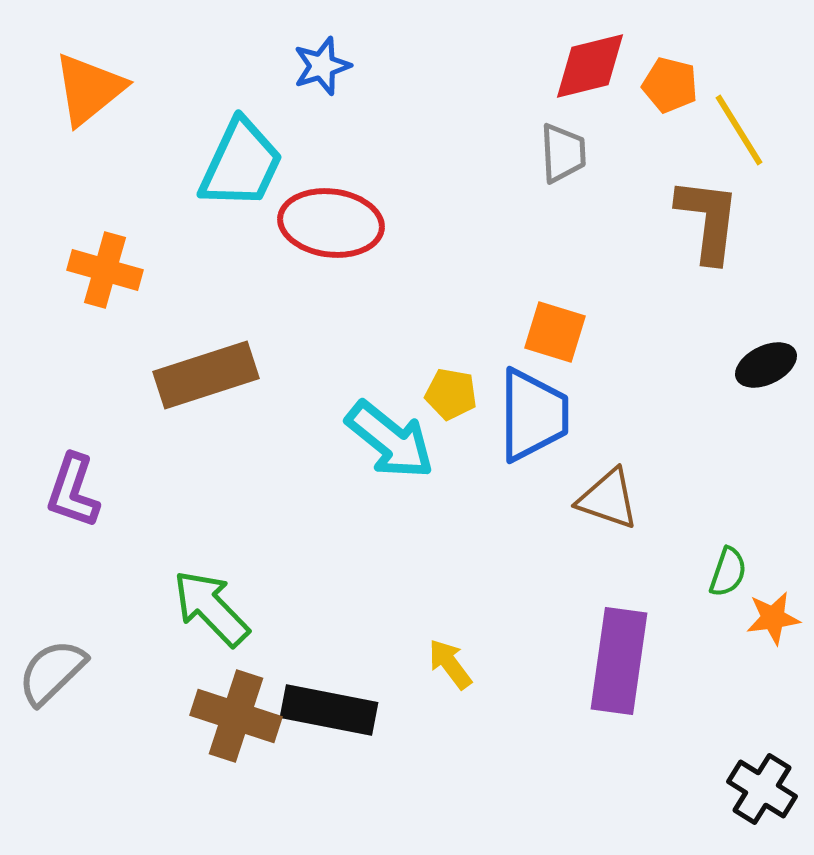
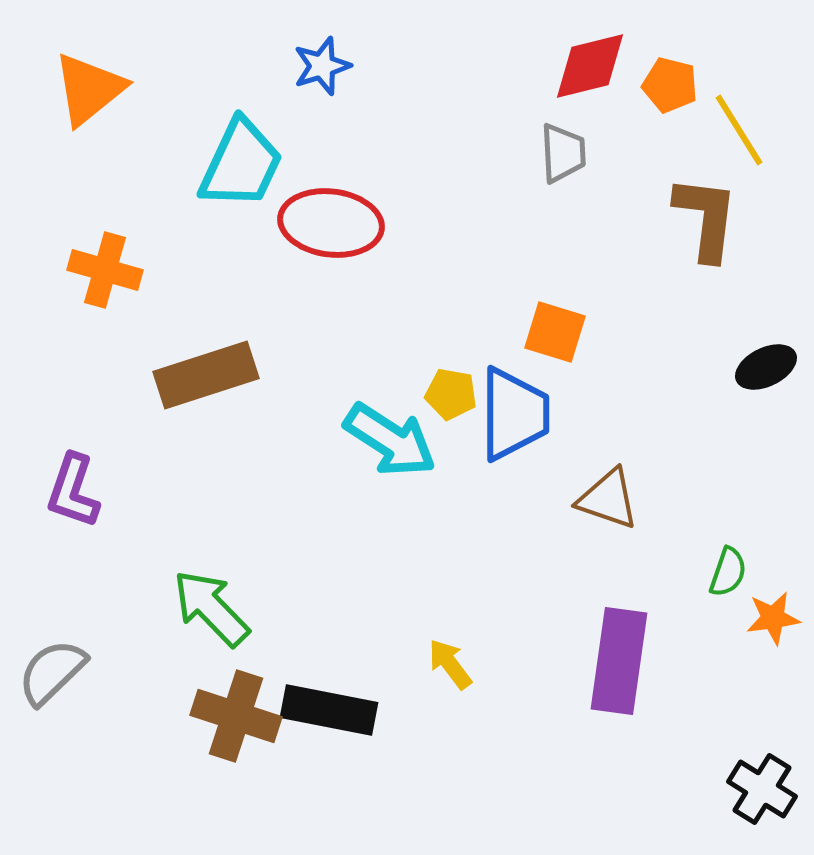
brown L-shape: moved 2 px left, 2 px up
black ellipse: moved 2 px down
blue trapezoid: moved 19 px left, 1 px up
cyan arrow: rotated 6 degrees counterclockwise
